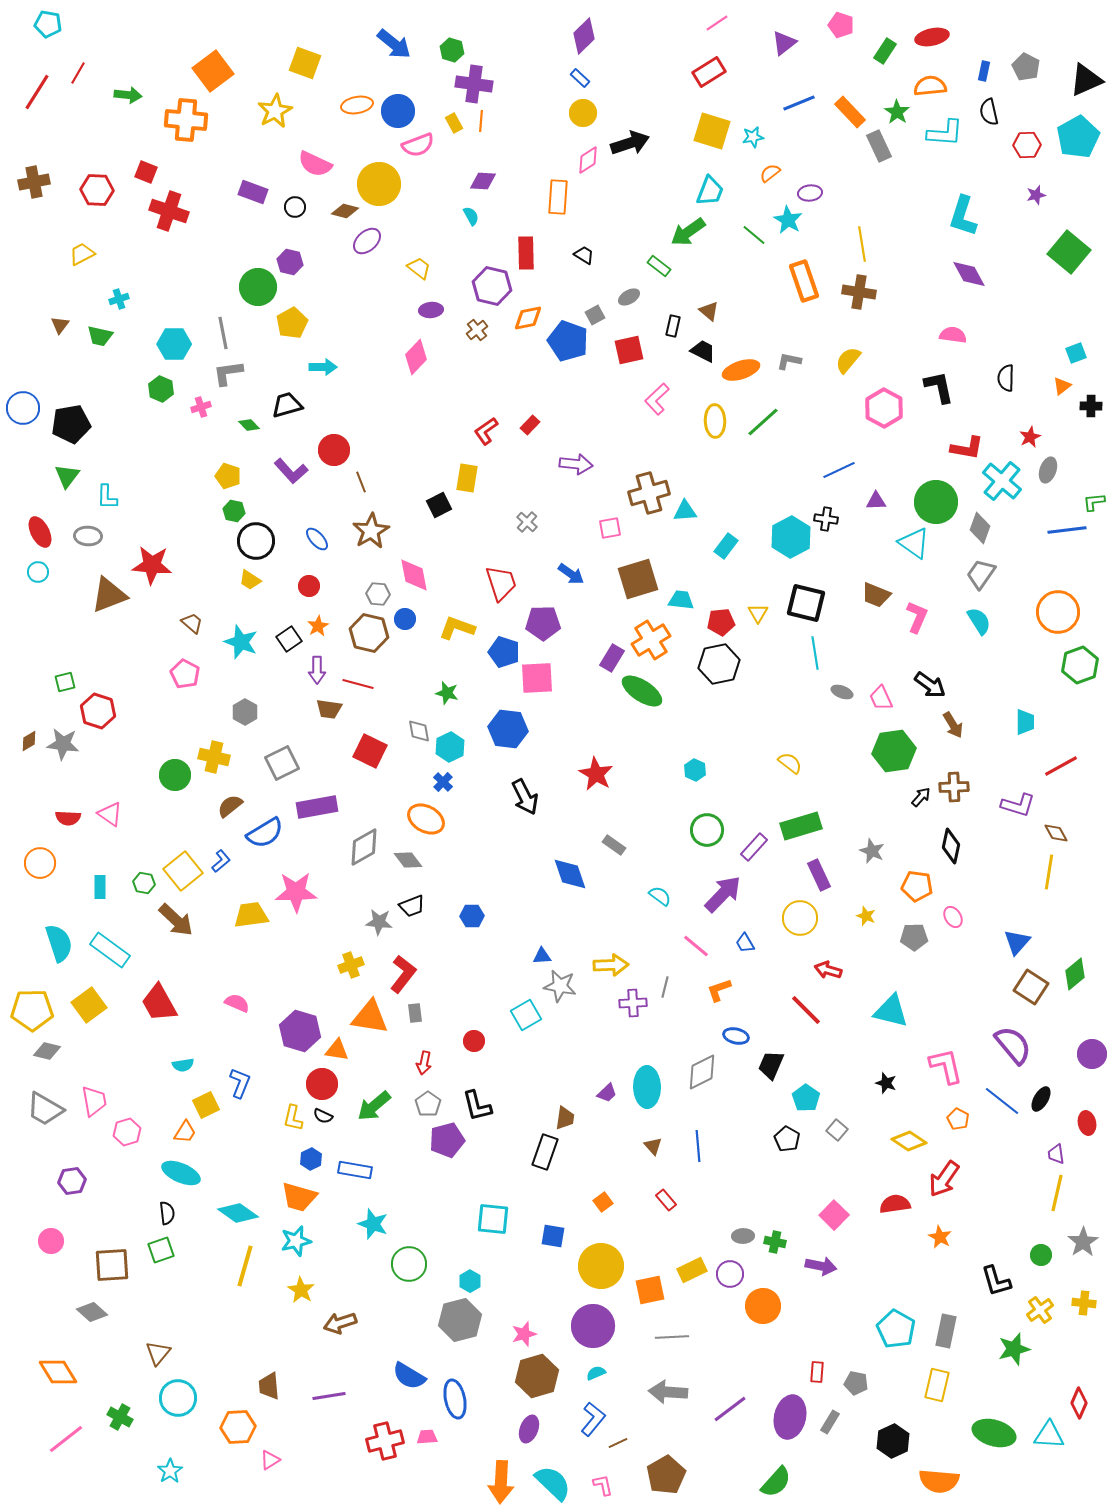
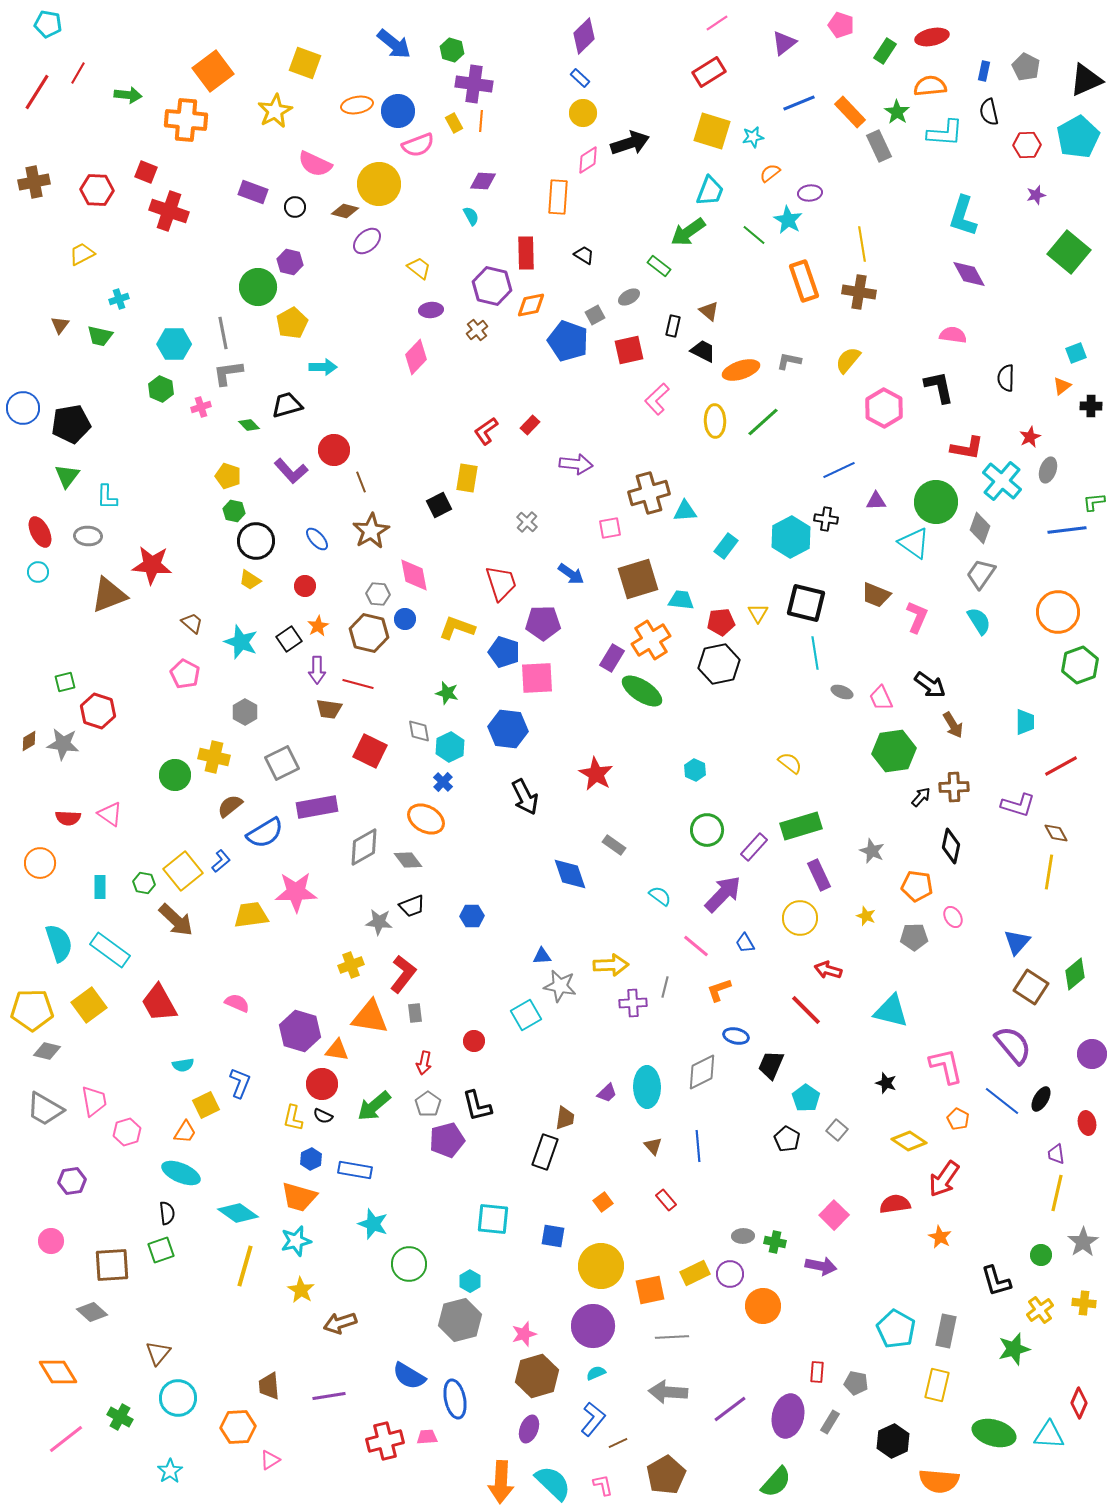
orange diamond at (528, 318): moved 3 px right, 13 px up
red circle at (309, 586): moved 4 px left
yellow rectangle at (692, 1270): moved 3 px right, 3 px down
purple ellipse at (790, 1417): moved 2 px left, 1 px up
